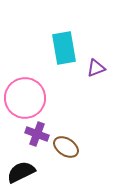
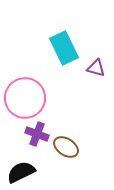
cyan rectangle: rotated 16 degrees counterclockwise
purple triangle: rotated 36 degrees clockwise
